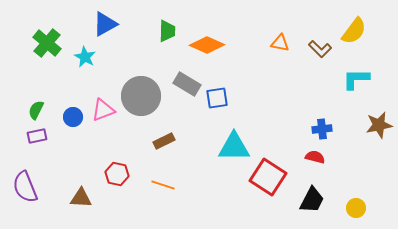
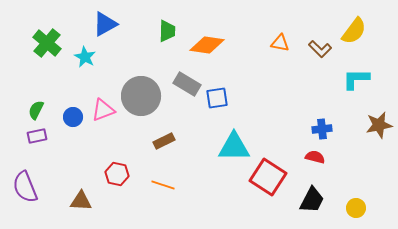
orange diamond: rotated 16 degrees counterclockwise
brown triangle: moved 3 px down
